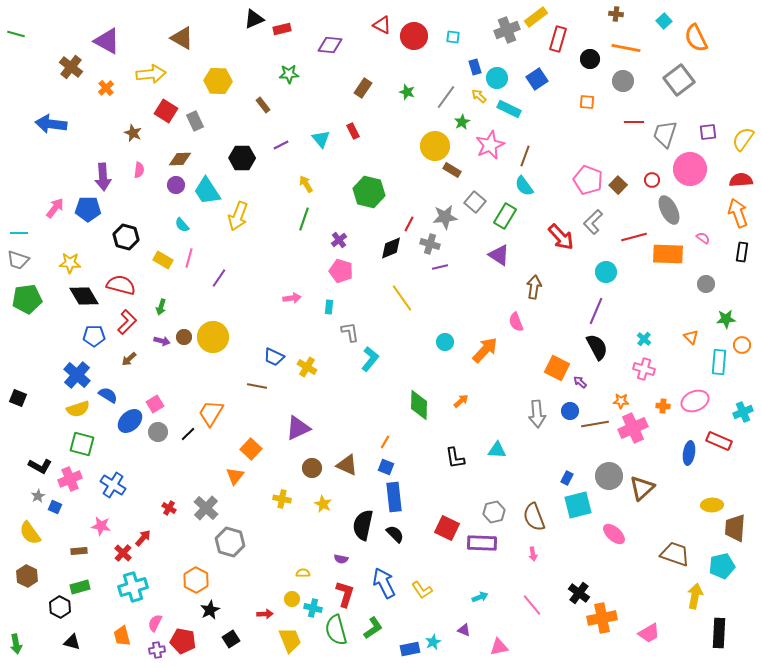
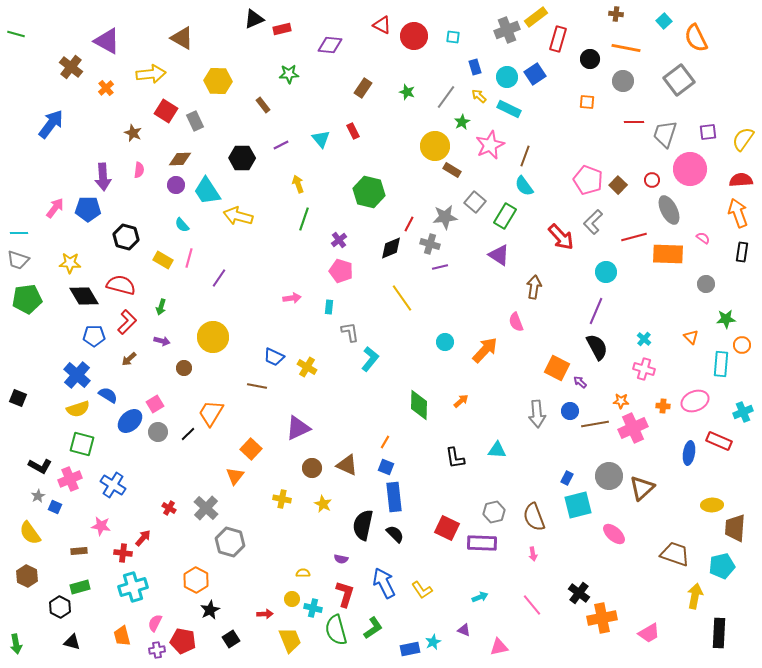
cyan circle at (497, 78): moved 10 px right, 1 px up
blue square at (537, 79): moved 2 px left, 5 px up
blue arrow at (51, 124): rotated 120 degrees clockwise
yellow arrow at (306, 184): moved 8 px left; rotated 12 degrees clockwise
yellow arrow at (238, 216): rotated 84 degrees clockwise
brown circle at (184, 337): moved 31 px down
cyan rectangle at (719, 362): moved 2 px right, 2 px down
red cross at (123, 553): rotated 36 degrees counterclockwise
